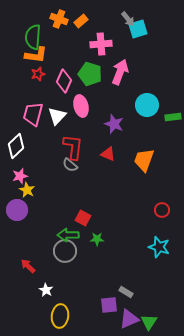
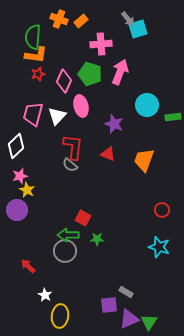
white star: moved 1 px left, 5 px down
